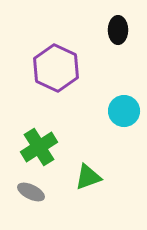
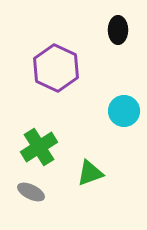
green triangle: moved 2 px right, 4 px up
